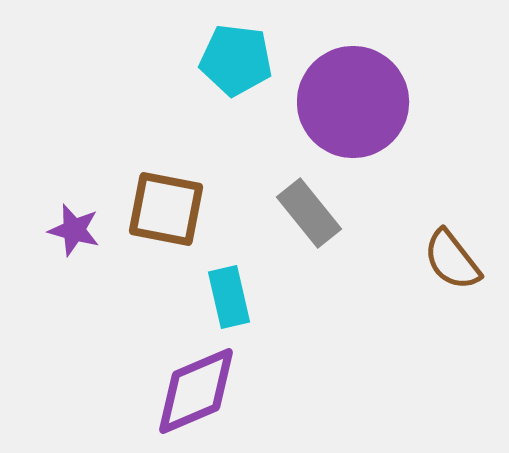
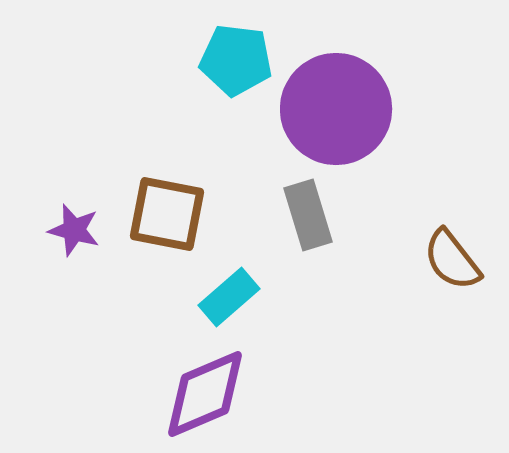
purple circle: moved 17 px left, 7 px down
brown square: moved 1 px right, 5 px down
gray rectangle: moved 1 px left, 2 px down; rotated 22 degrees clockwise
cyan rectangle: rotated 62 degrees clockwise
purple diamond: moved 9 px right, 3 px down
